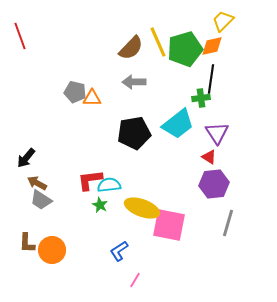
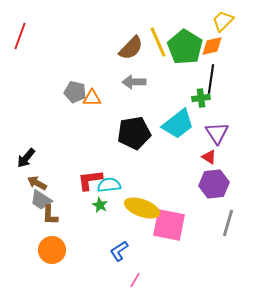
red line: rotated 40 degrees clockwise
green pentagon: moved 2 px up; rotated 24 degrees counterclockwise
brown L-shape: moved 23 px right, 28 px up
